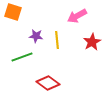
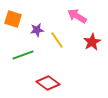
orange square: moved 7 px down
pink arrow: rotated 60 degrees clockwise
purple star: moved 1 px right, 6 px up; rotated 16 degrees counterclockwise
yellow line: rotated 30 degrees counterclockwise
green line: moved 1 px right, 2 px up
